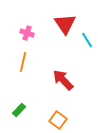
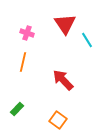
green rectangle: moved 2 px left, 1 px up
